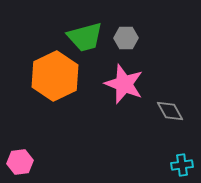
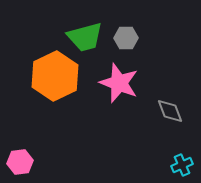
pink star: moved 5 px left, 1 px up
gray diamond: rotated 8 degrees clockwise
cyan cross: rotated 15 degrees counterclockwise
